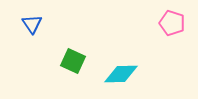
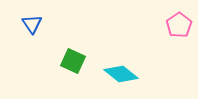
pink pentagon: moved 7 px right, 2 px down; rotated 20 degrees clockwise
cyan diamond: rotated 40 degrees clockwise
